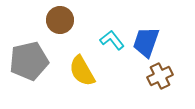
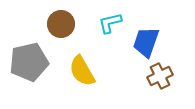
brown circle: moved 1 px right, 4 px down
cyan L-shape: moved 2 px left, 17 px up; rotated 65 degrees counterclockwise
gray pentagon: moved 1 px down
